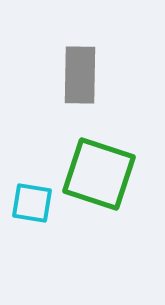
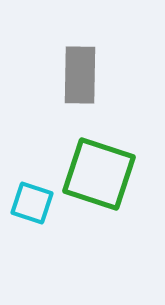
cyan square: rotated 9 degrees clockwise
